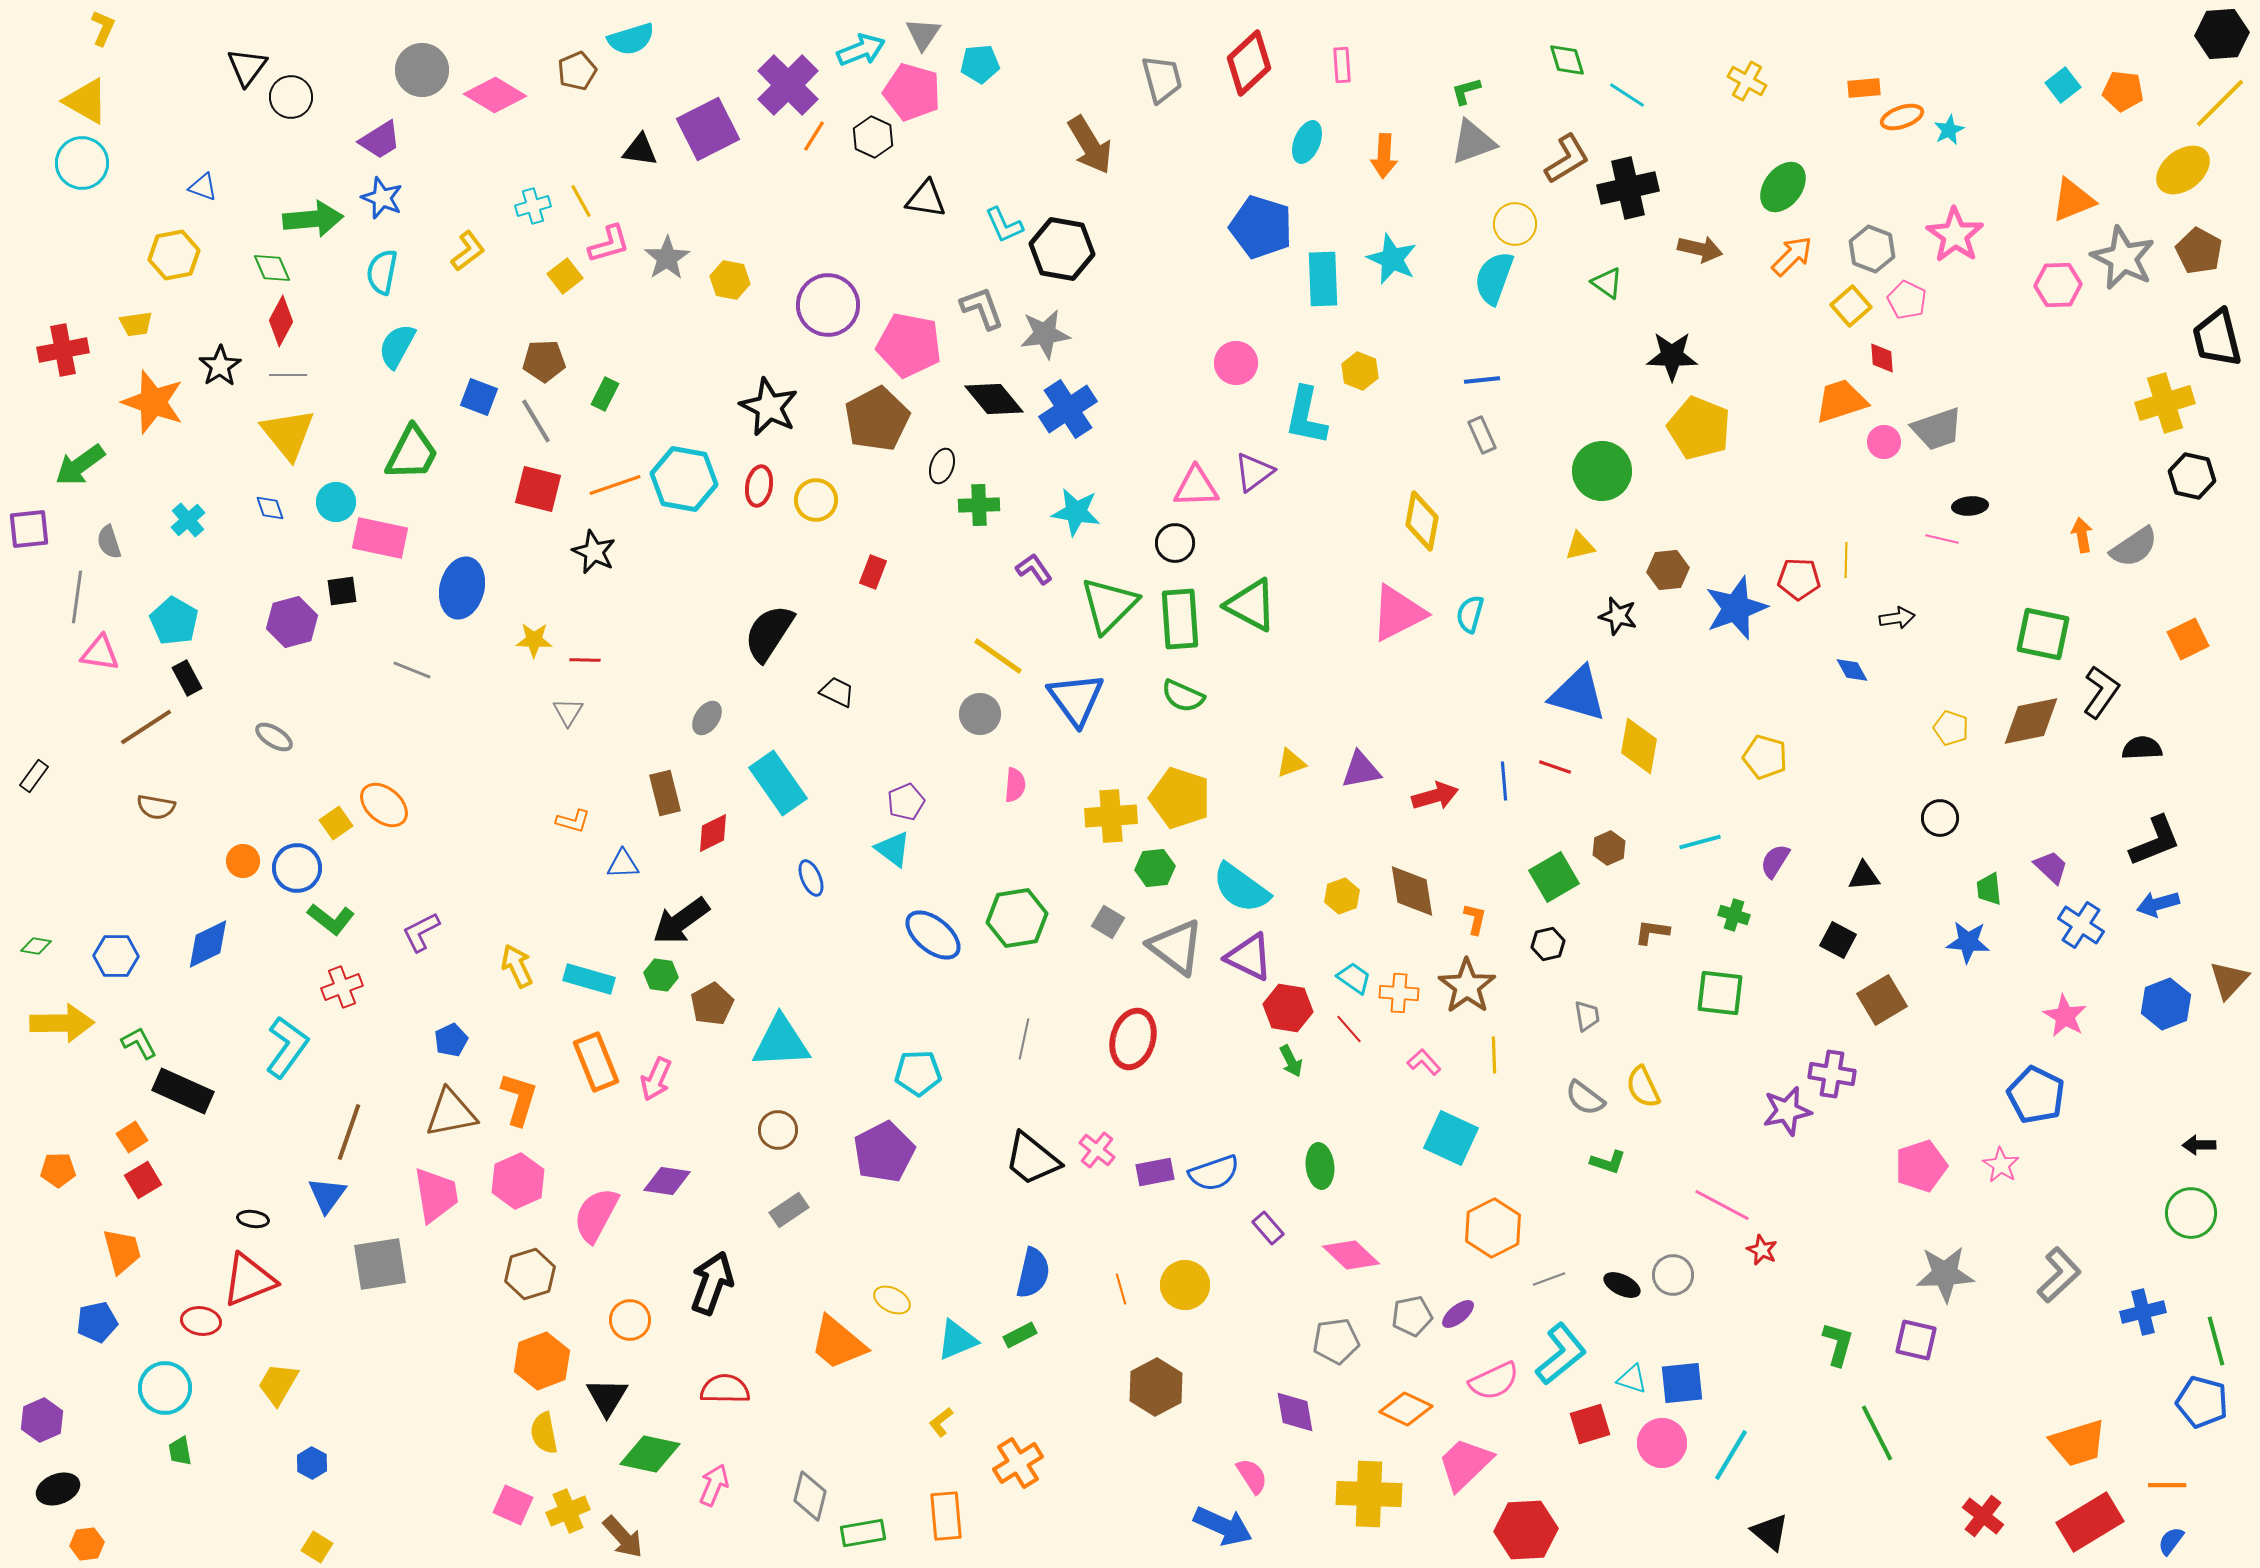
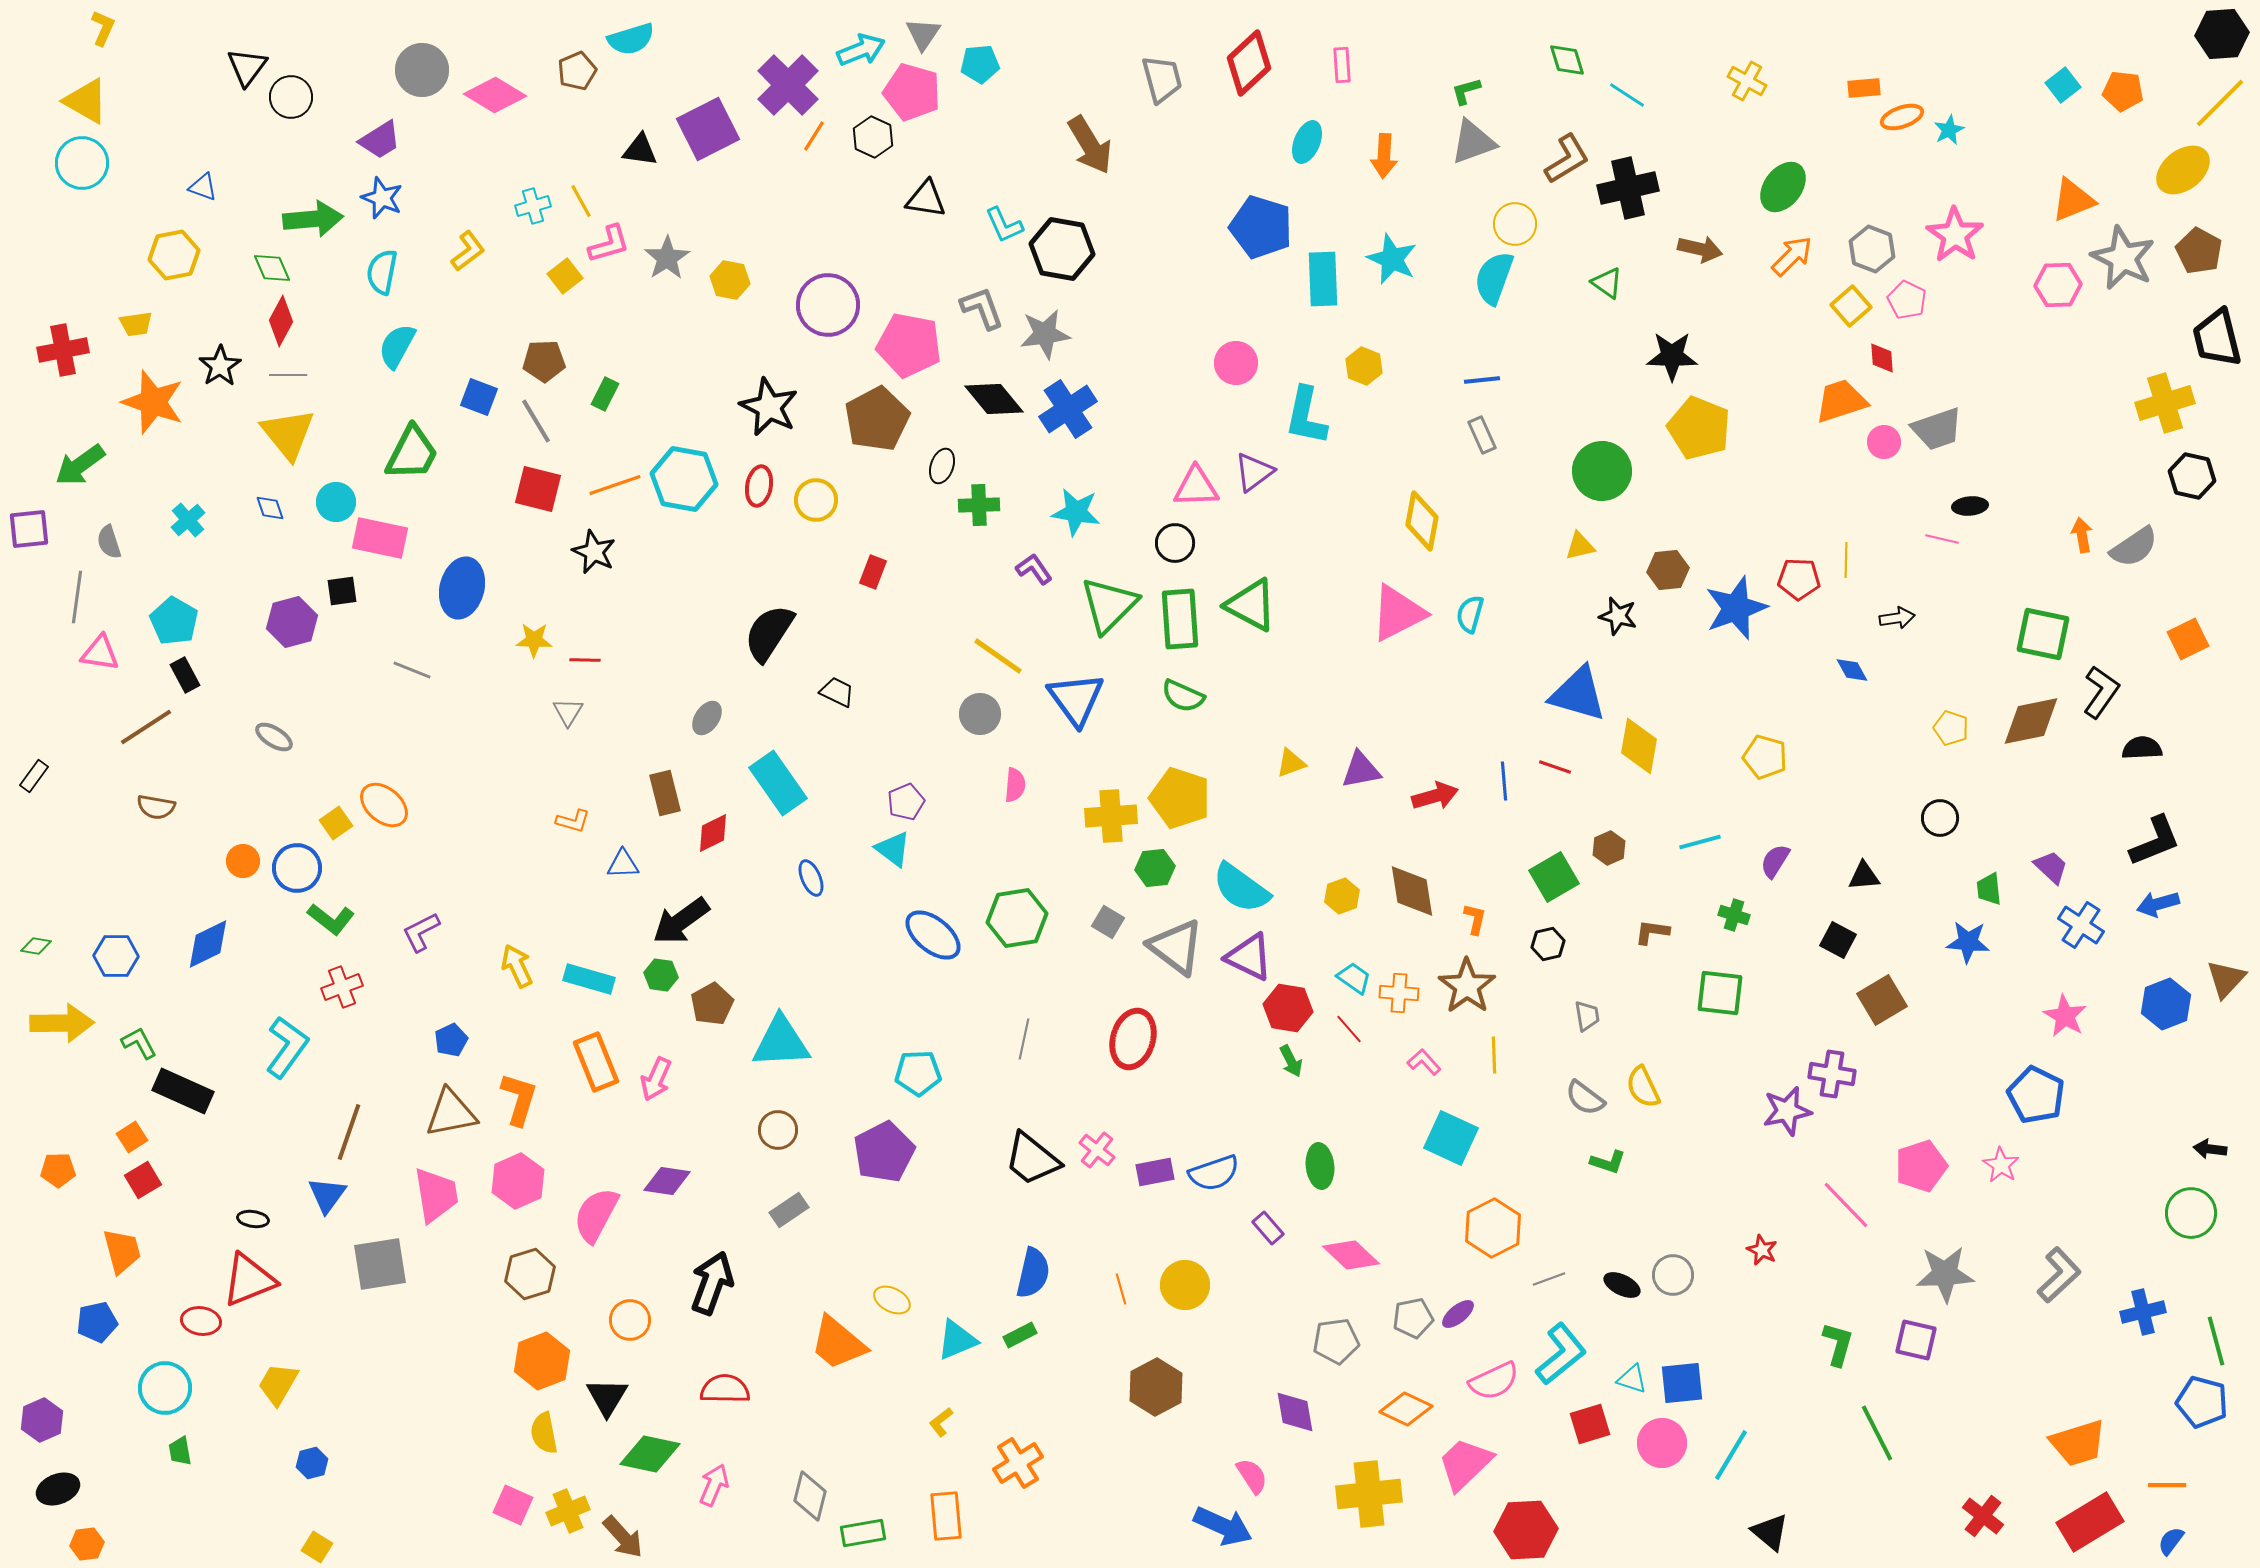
yellow hexagon at (1360, 371): moved 4 px right, 5 px up
black rectangle at (187, 678): moved 2 px left, 3 px up
brown triangle at (2229, 980): moved 3 px left, 1 px up
black arrow at (2199, 1145): moved 11 px right, 4 px down; rotated 8 degrees clockwise
pink line at (1722, 1205): moved 124 px right; rotated 18 degrees clockwise
gray pentagon at (1412, 1316): moved 1 px right, 2 px down
blue hexagon at (312, 1463): rotated 16 degrees clockwise
yellow cross at (1369, 1494): rotated 8 degrees counterclockwise
